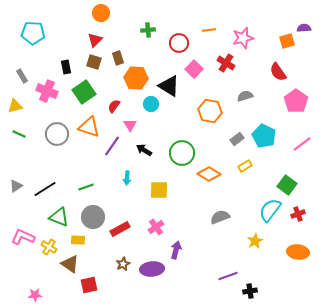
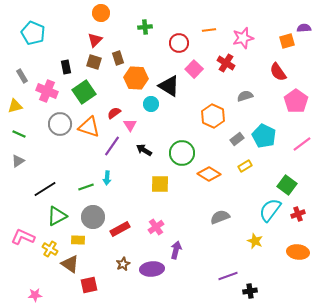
green cross at (148, 30): moved 3 px left, 3 px up
cyan pentagon at (33, 33): rotated 20 degrees clockwise
red semicircle at (114, 106): moved 7 px down; rotated 16 degrees clockwise
orange hexagon at (210, 111): moved 3 px right, 5 px down; rotated 15 degrees clockwise
gray circle at (57, 134): moved 3 px right, 10 px up
cyan arrow at (127, 178): moved 20 px left
gray triangle at (16, 186): moved 2 px right, 25 px up
yellow square at (159, 190): moved 1 px right, 6 px up
green triangle at (59, 217): moved 2 px left, 1 px up; rotated 50 degrees counterclockwise
yellow star at (255, 241): rotated 21 degrees counterclockwise
yellow cross at (49, 247): moved 1 px right, 2 px down
